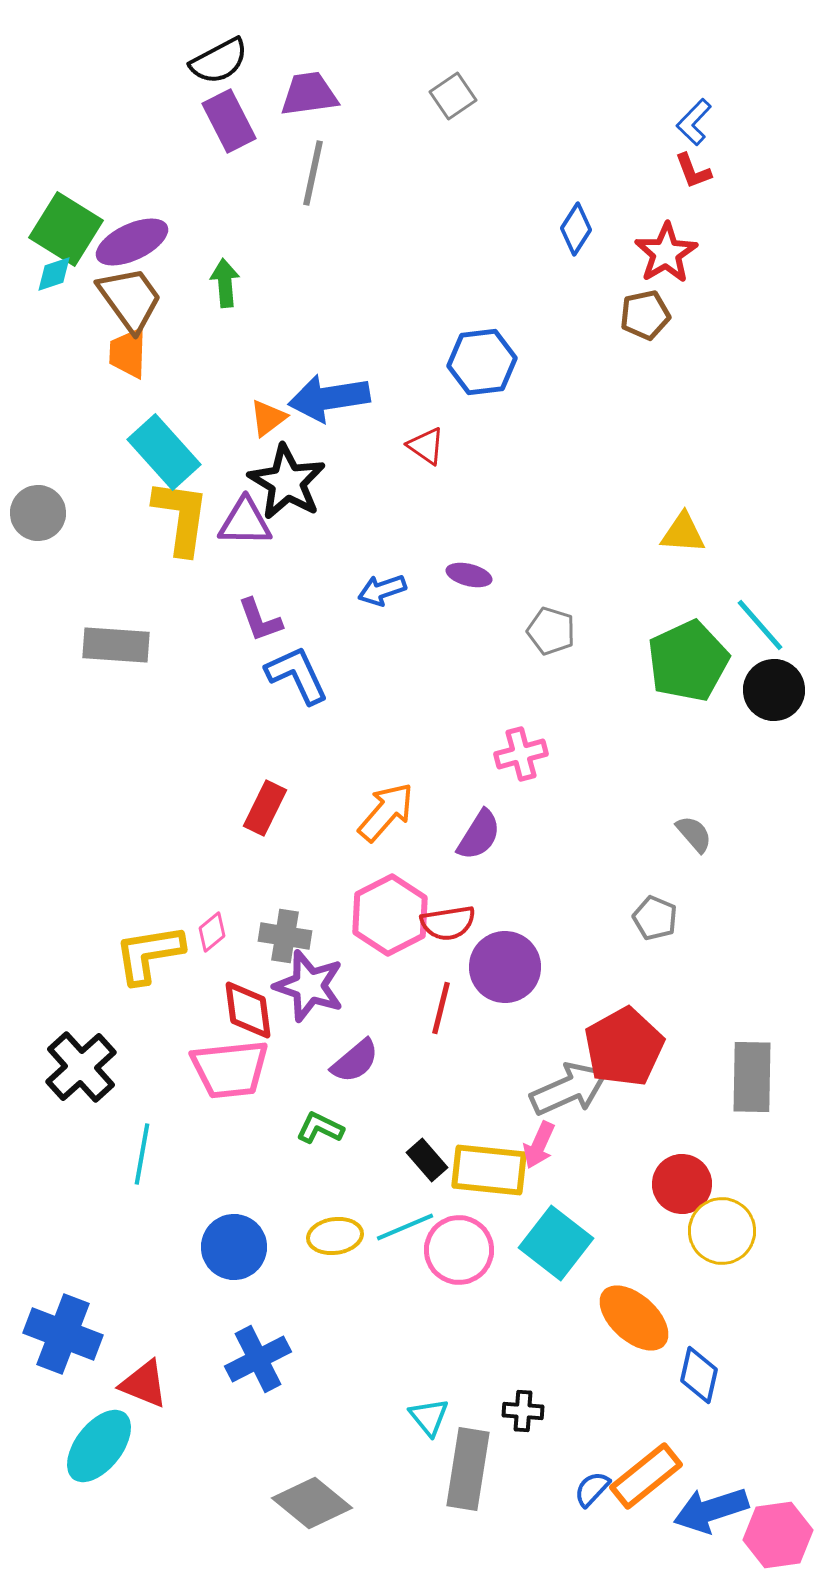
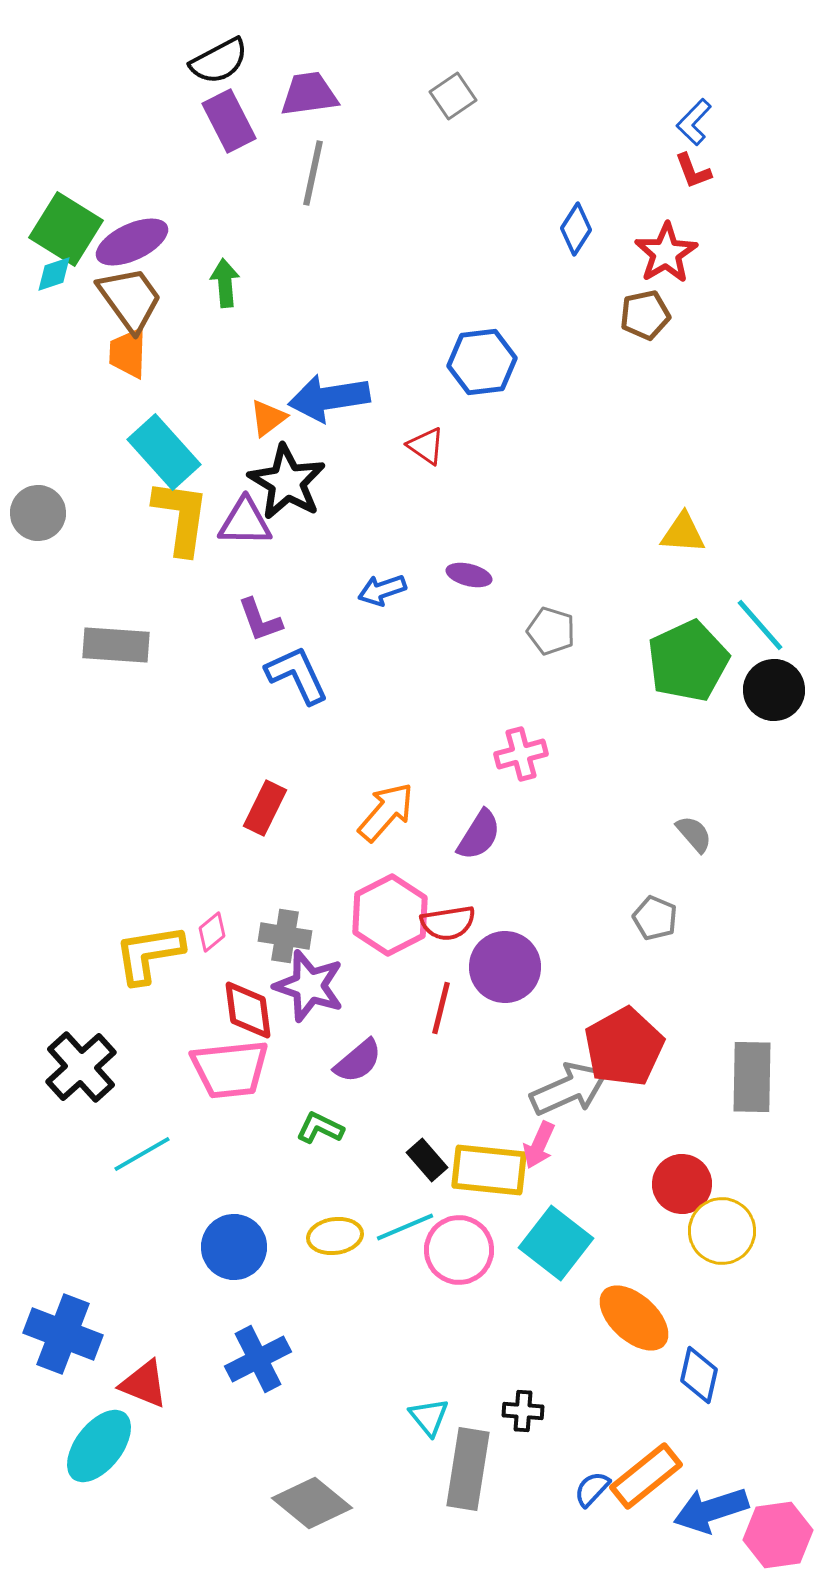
purple semicircle at (355, 1061): moved 3 px right
cyan line at (142, 1154): rotated 50 degrees clockwise
